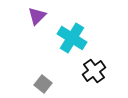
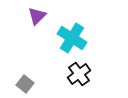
black cross: moved 15 px left, 3 px down
gray square: moved 18 px left
